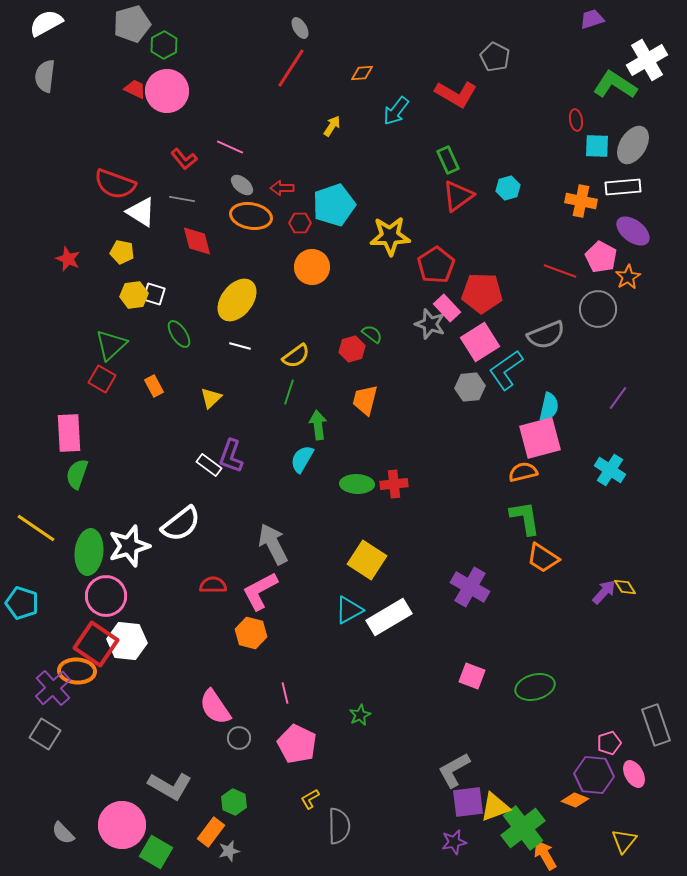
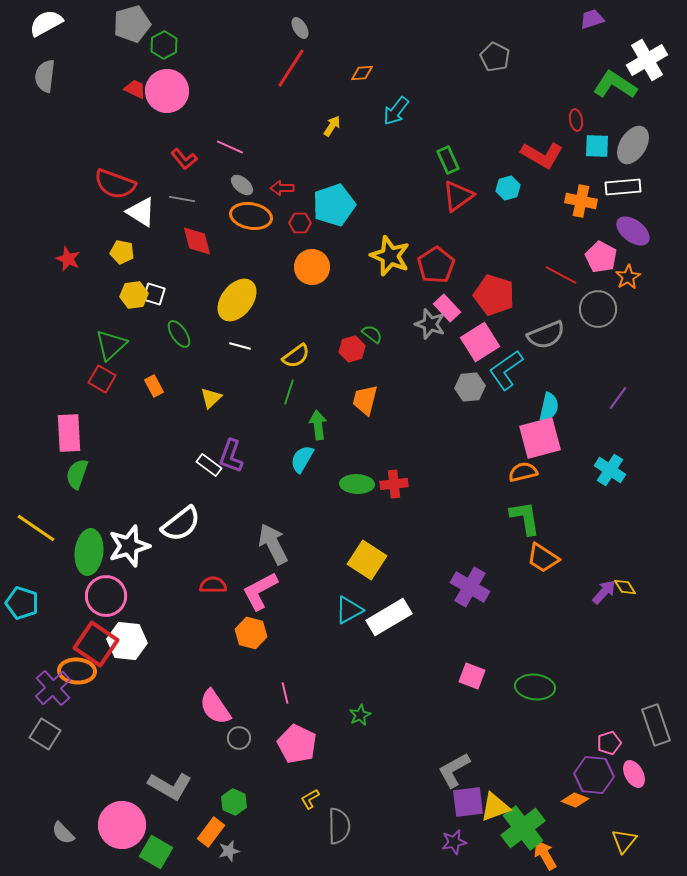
red L-shape at (456, 94): moved 86 px right, 61 px down
yellow star at (390, 236): moved 20 px down; rotated 24 degrees clockwise
red line at (560, 271): moved 1 px right, 4 px down; rotated 8 degrees clockwise
red pentagon at (482, 293): moved 12 px right, 2 px down; rotated 15 degrees clockwise
green ellipse at (535, 687): rotated 21 degrees clockwise
